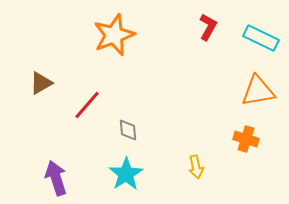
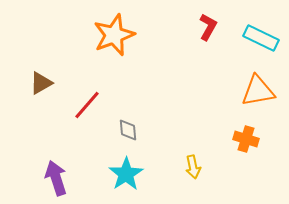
yellow arrow: moved 3 px left
